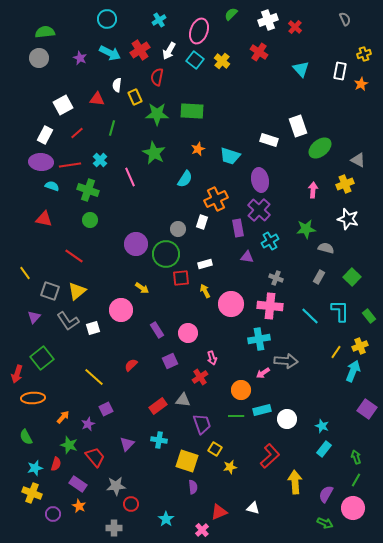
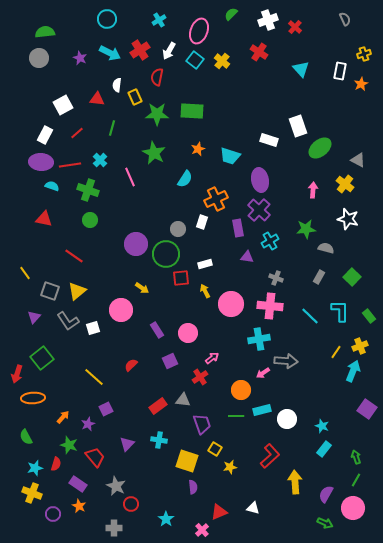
yellow cross at (345, 184): rotated 30 degrees counterclockwise
pink arrow at (212, 358): rotated 112 degrees counterclockwise
gray star at (116, 486): rotated 30 degrees clockwise
